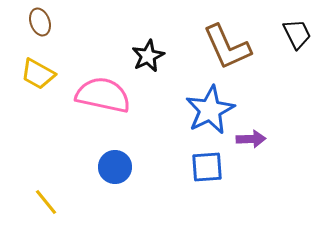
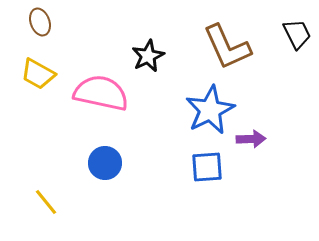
pink semicircle: moved 2 px left, 2 px up
blue circle: moved 10 px left, 4 px up
